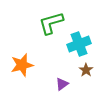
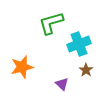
orange star: moved 2 px down
purple triangle: rotated 40 degrees counterclockwise
